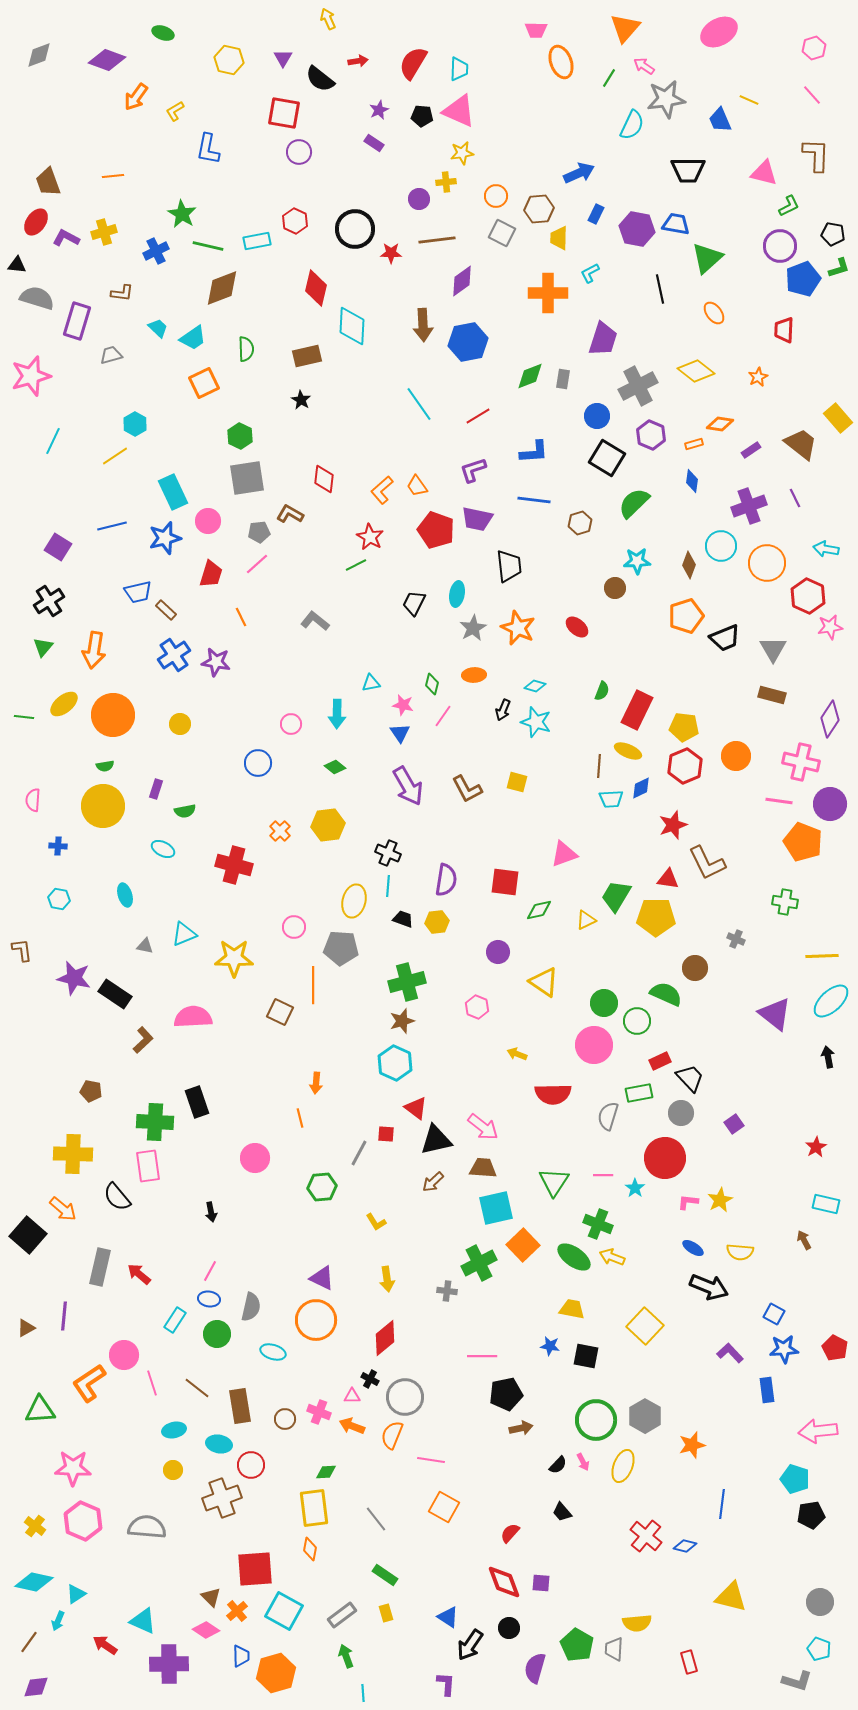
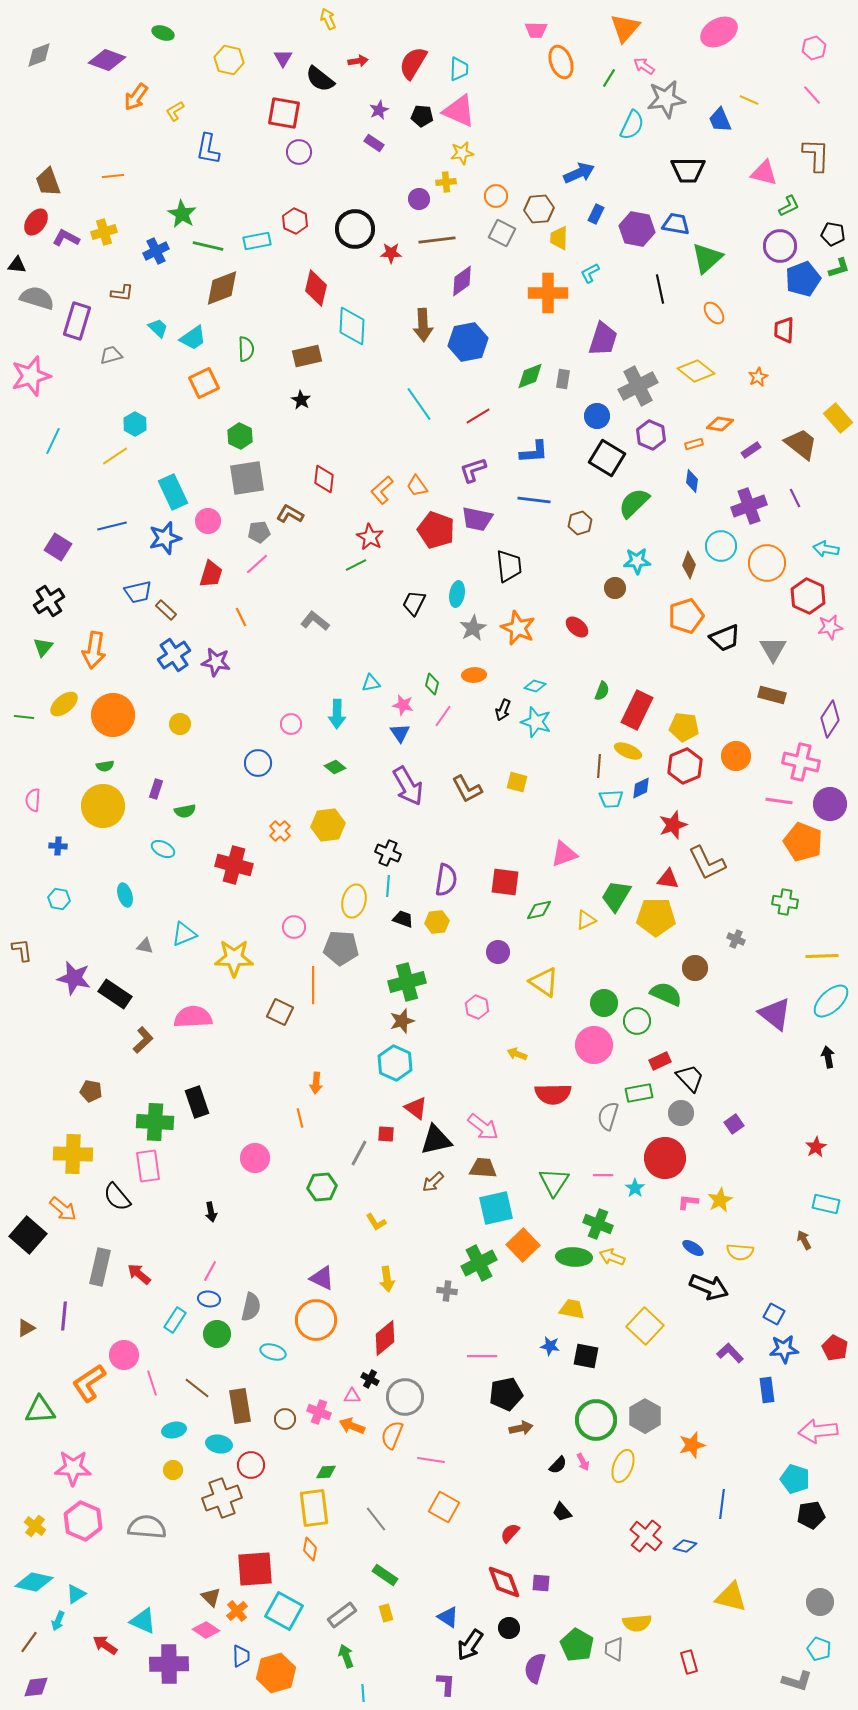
green ellipse at (574, 1257): rotated 32 degrees counterclockwise
